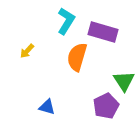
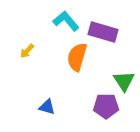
cyan L-shape: rotated 72 degrees counterclockwise
purple pentagon: rotated 25 degrees clockwise
